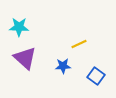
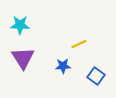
cyan star: moved 1 px right, 2 px up
purple triangle: moved 2 px left; rotated 15 degrees clockwise
